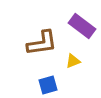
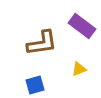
yellow triangle: moved 6 px right, 8 px down
blue square: moved 13 px left
